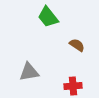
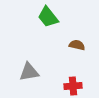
brown semicircle: rotated 21 degrees counterclockwise
